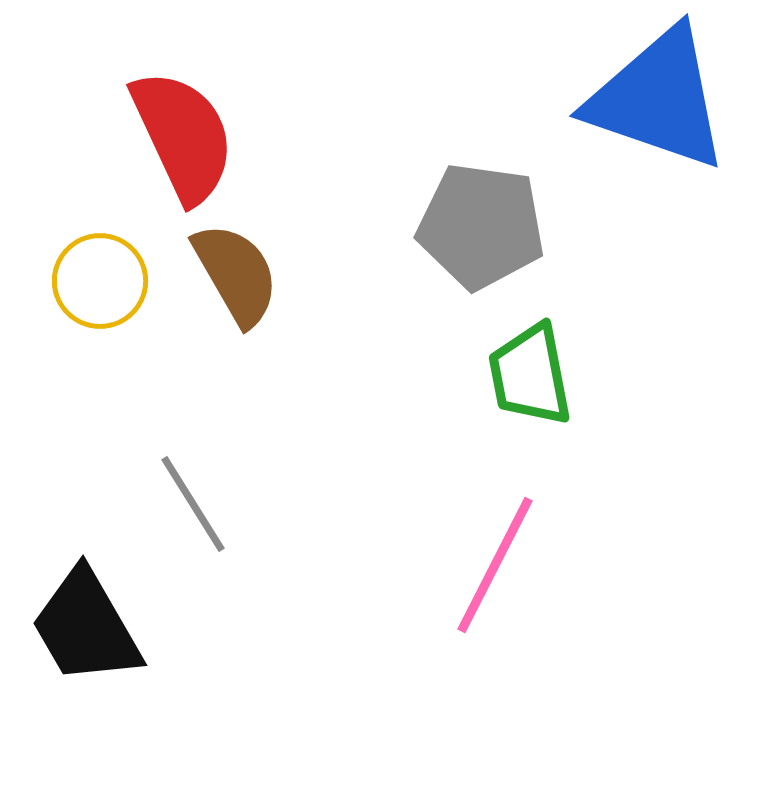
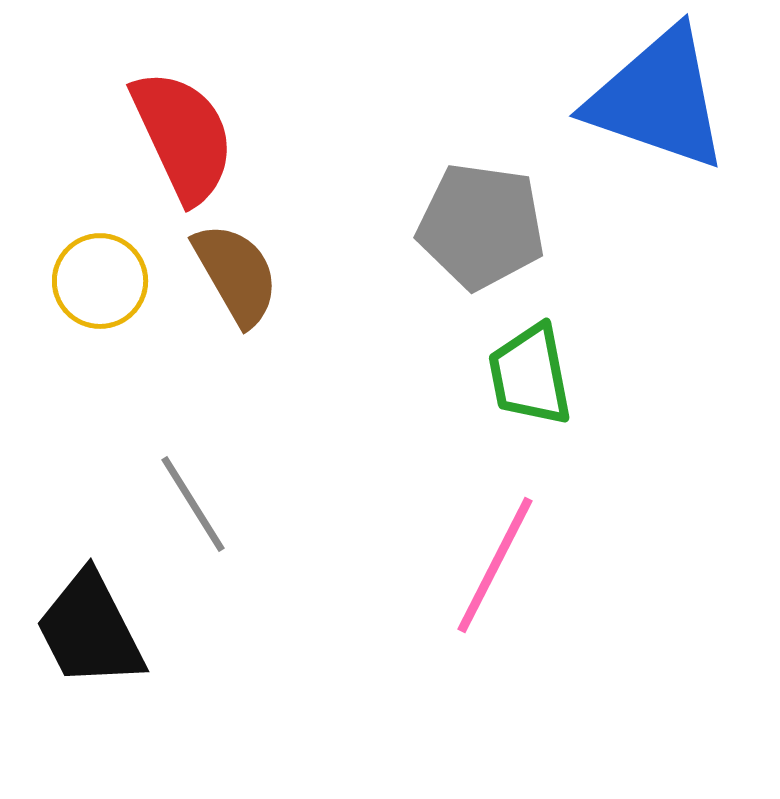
black trapezoid: moved 4 px right, 3 px down; rotated 3 degrees clockwise
